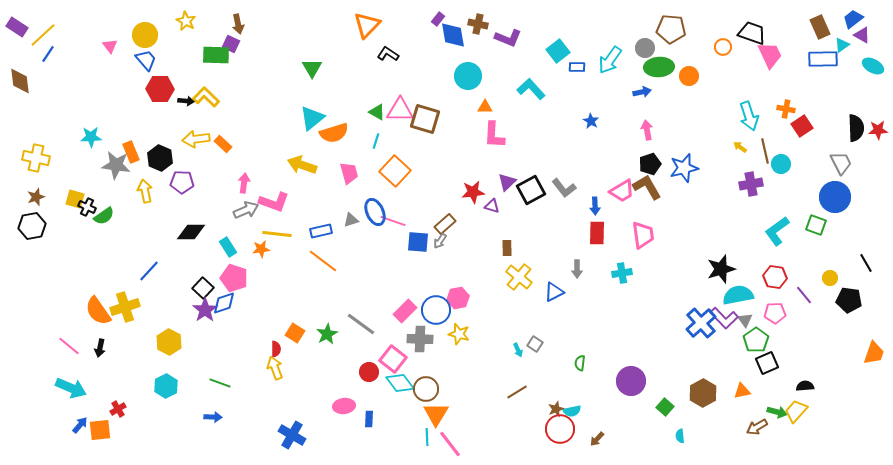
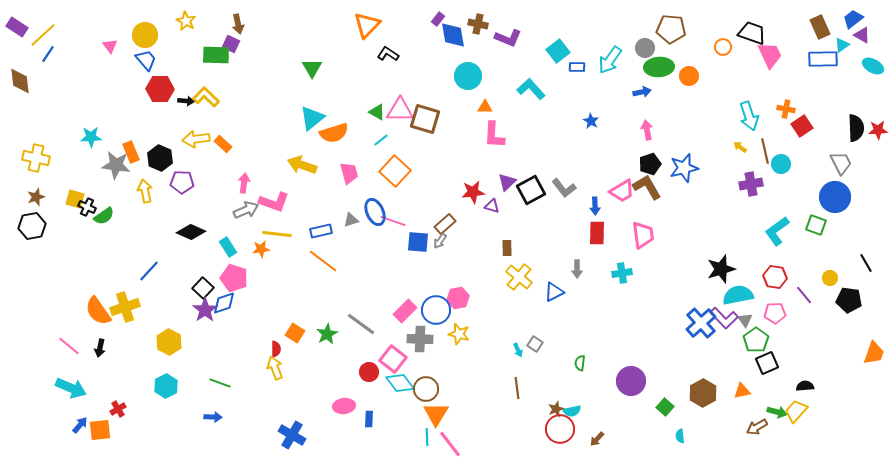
cyan line at (376, 141): moved 5 px right, 1 px up; rotated 35 degrees clockwise
black diamond at (191, 232): rotated 24 degrees clockwise
brown line at (517, 392): moved 4 px up; rotated 65 degrees counterclockwise
